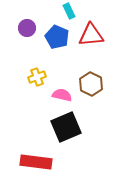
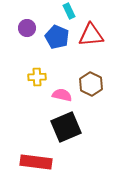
yellow cross: rotated 18 degrees clockwise
